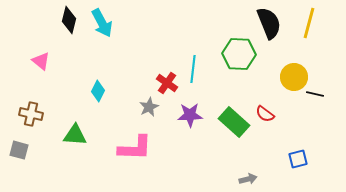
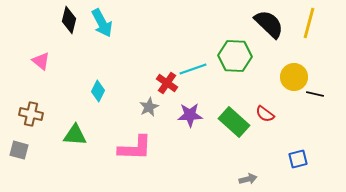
black semicircle: moved 1 px down; rotated 24 degrees counterclockwise
green hexagon: moved 4 px left, 2 px down
cyan line: rotated 64 degrees clockwise
